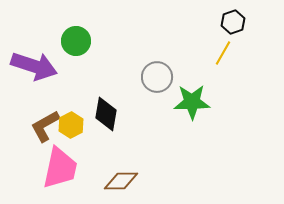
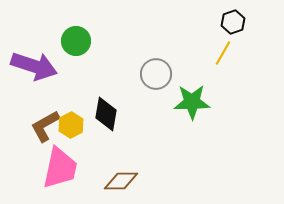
gray circle: moved 1 px left, 3 px up
